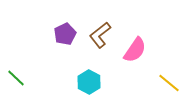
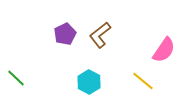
pink semicircle: moved 29 px right
yellow line: moved 26 px left, 2 px up
